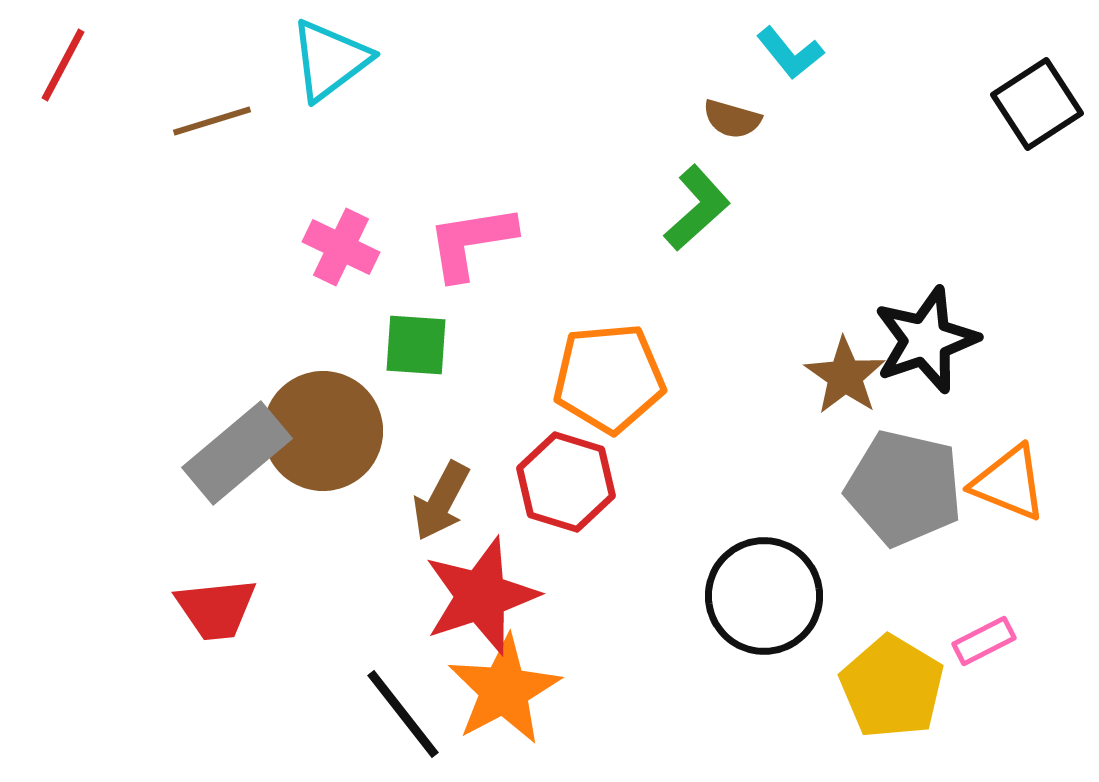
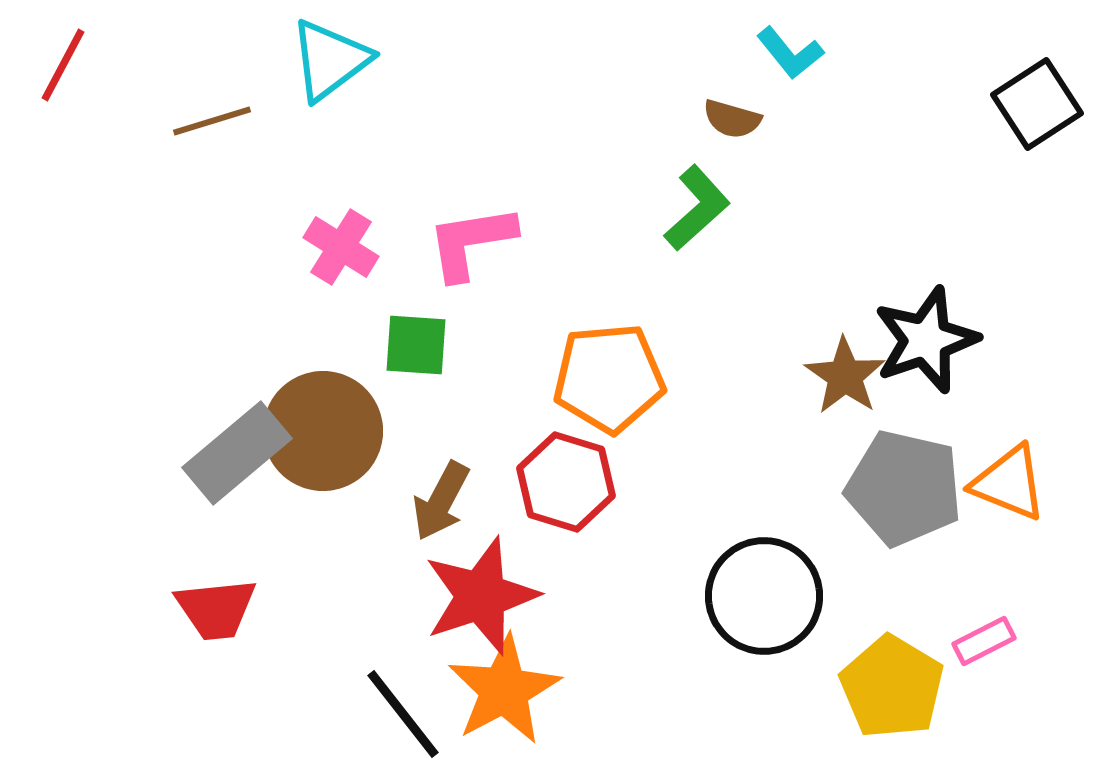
pink cross: rotated 6 degrees clockwise
